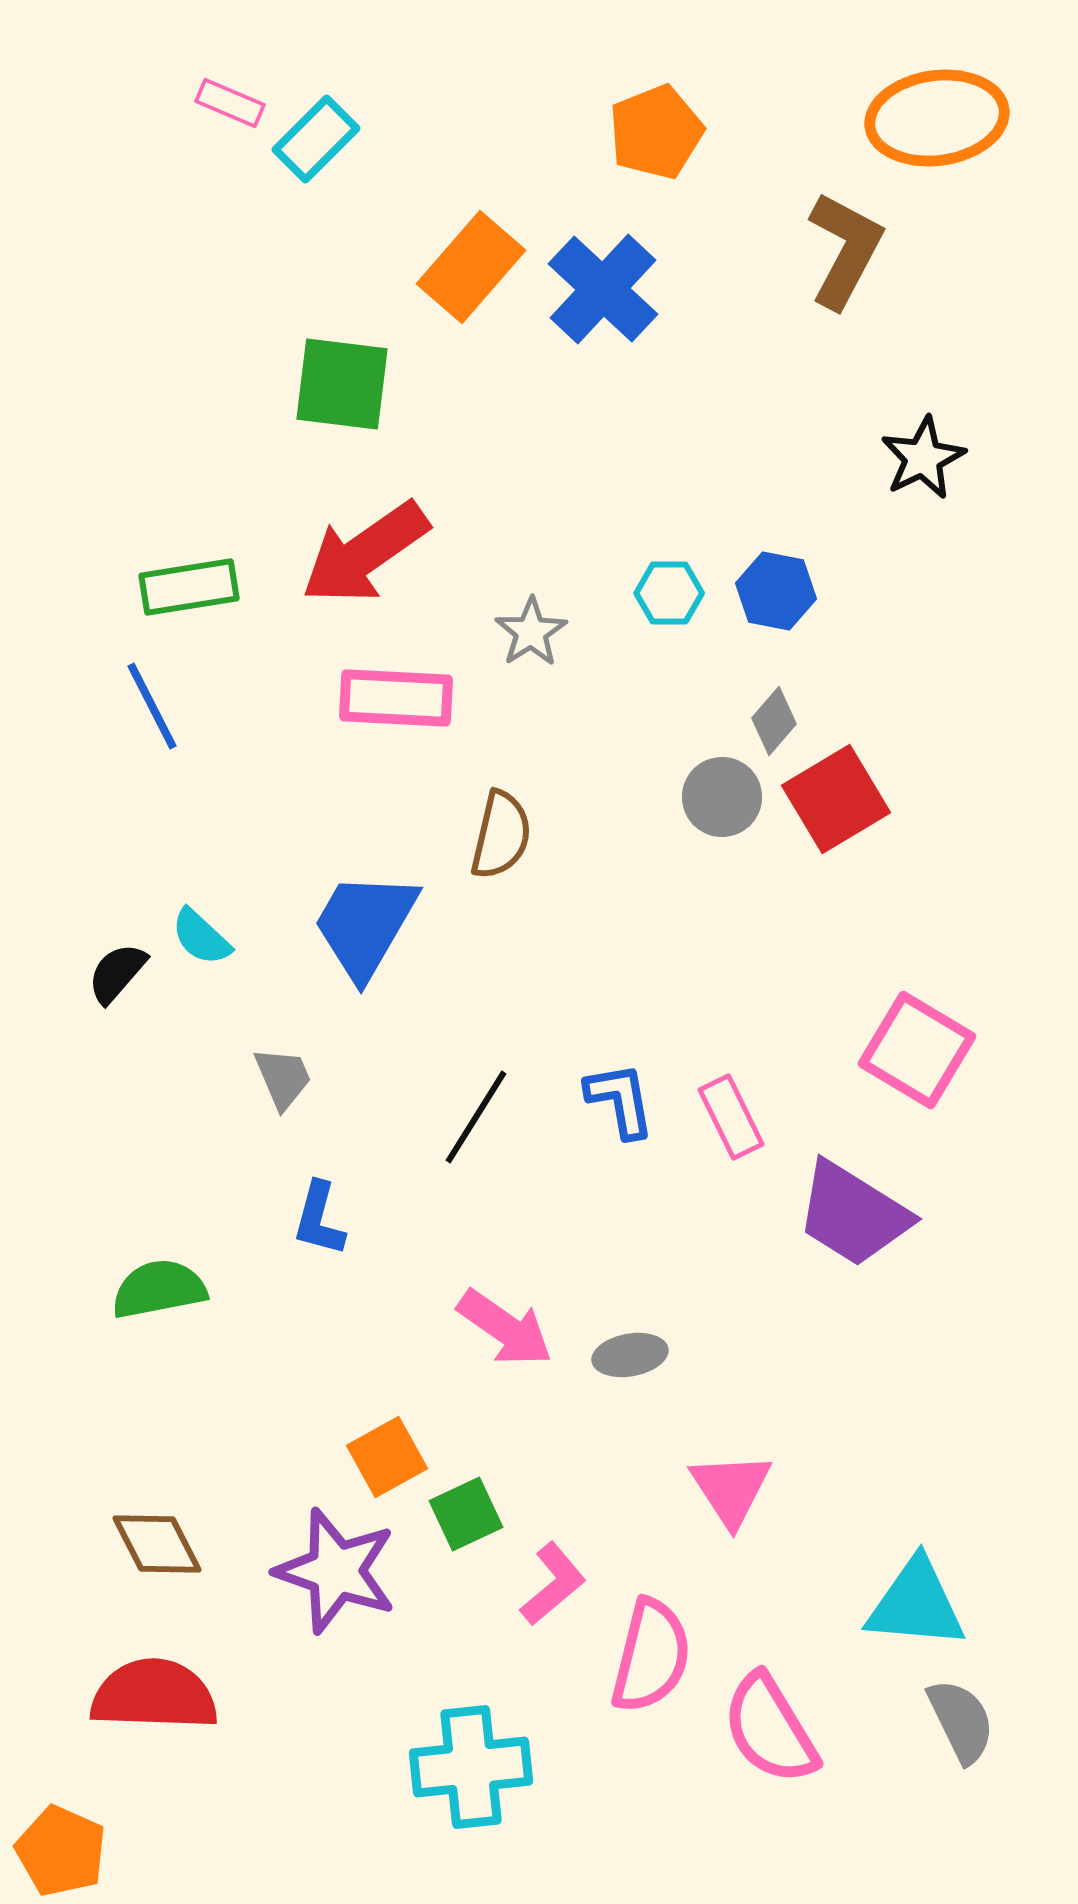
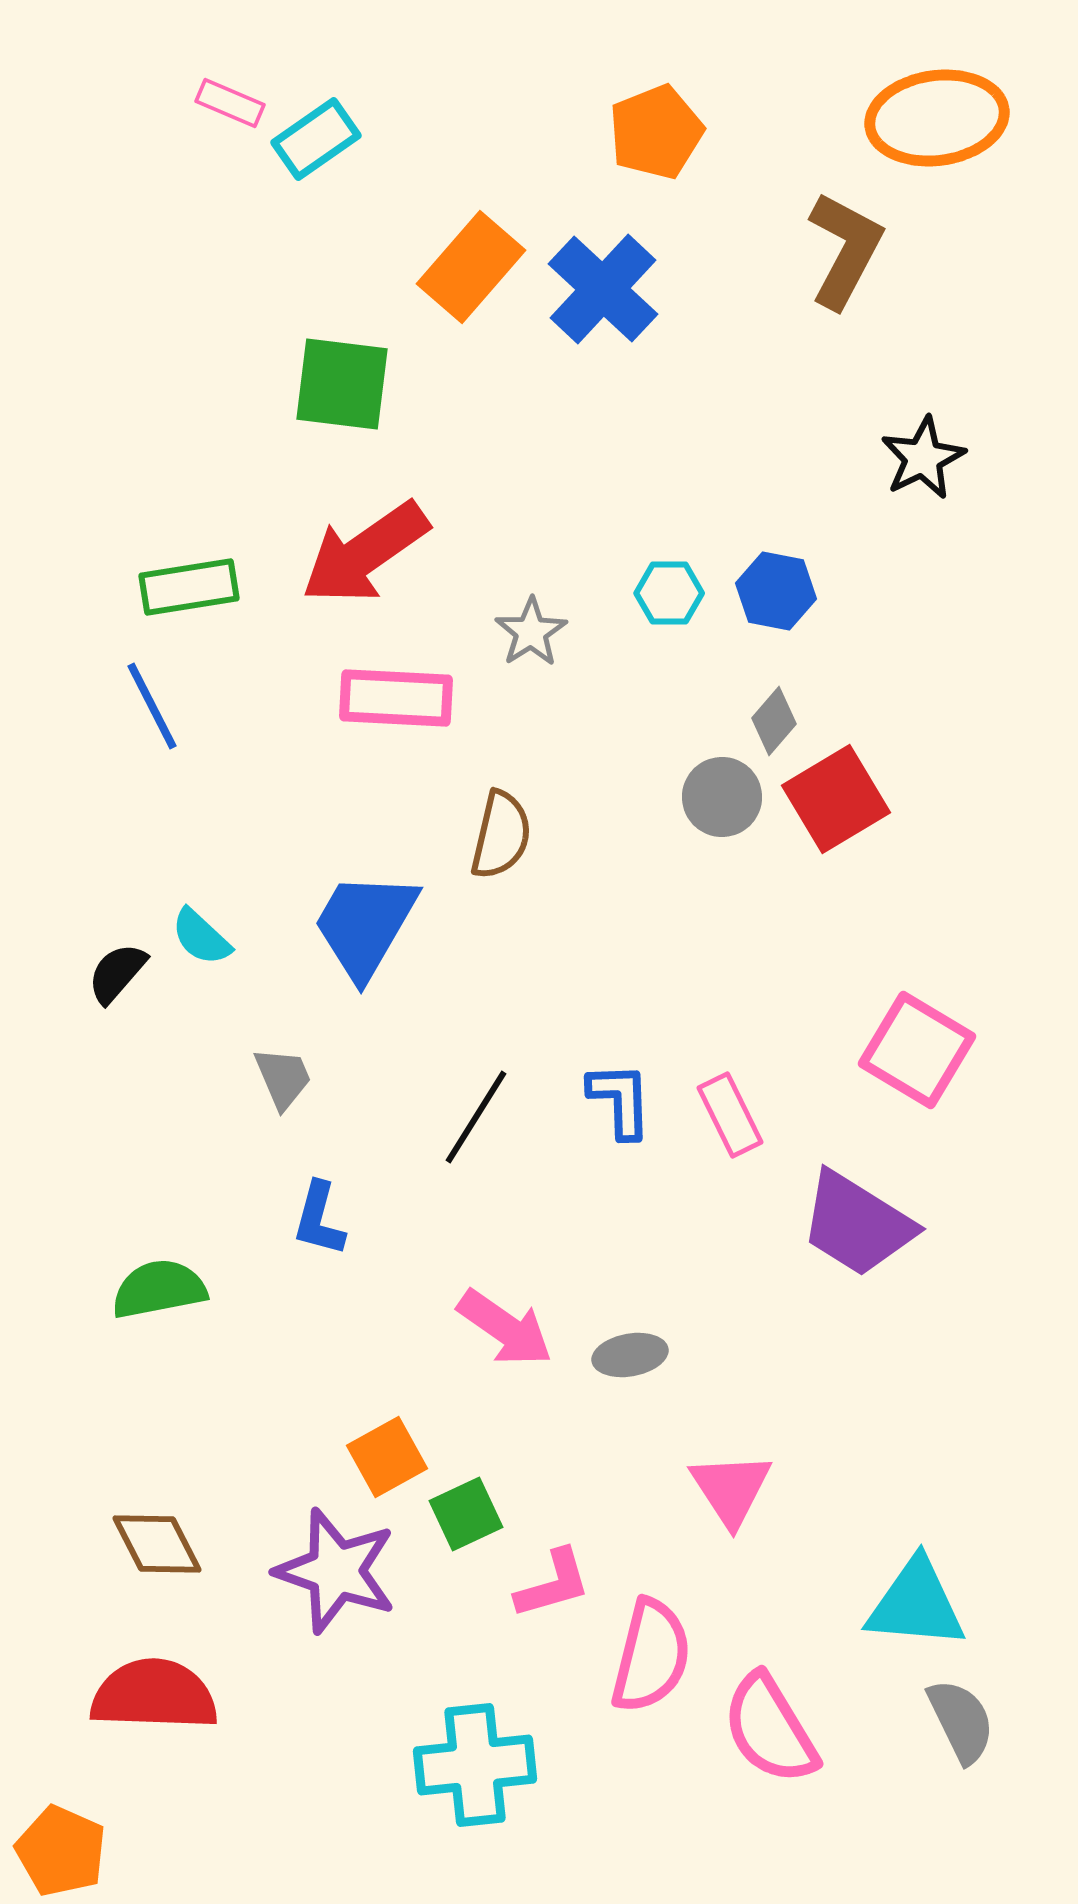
cyan rectangle at (316, 139): rotated 10 degrees clockwise
blue L-shape at (620, 1100): rotated 8 degrees clockwise
pink rectangle at (731, 1117): moved 1 px left, 2 px up
purple trapezoid at (853, 1214): moved 4 px right, 10 px down
pink L-shape at (553, 1584): rotated 24 degrees clockwise
cyan cross at (471, 1767): moved 4 px right, 2 px up
